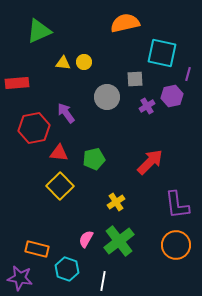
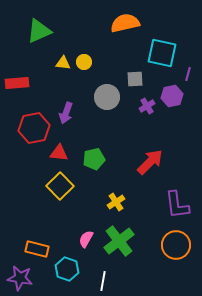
purple arrow: rotated 125 degrees counterclockwise
